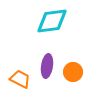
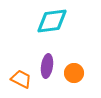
orange circle: moved 1 px right, 1 px down
orange trapezoid: moved 1 px right
